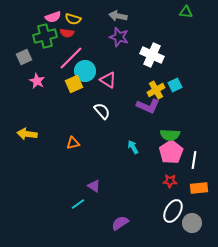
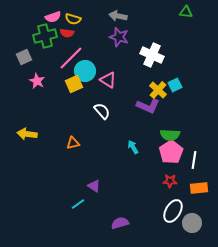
yellow cross: moved 2 px right; rotated 18 degrees counterclockwise
purple semicircle: rotated 18 degrees clockwise
